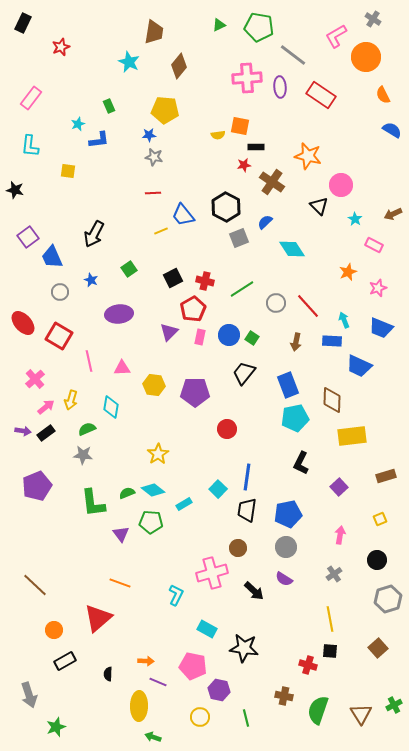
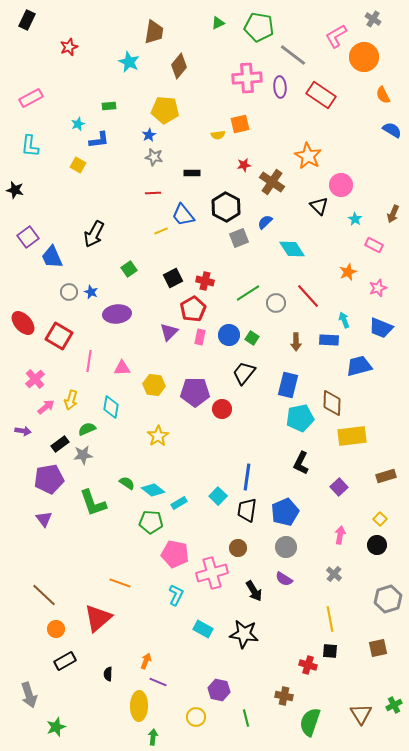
black rectangle at (23, 23): moved 4 px right, 3 px up
green triangle at (219, 25): moved 1 px left, 2 px up
red star at (61, 47): moved 8 px right
orange circle at (366, 57): moved 2 px left
pink rectangle at (31, 98): rotated 25 degrees clockwise
green rectangle at (109, 106): rotated 72 degrees counterclockwise
orange square at (240, 126): moved 2 px up; rotated 24 degrees counterclockwise
blue star at (149, 135): rotated 24 degrees counterclockwise
black rectangle at (256, 147): moved 64 px left, 26 px down
orange star at (308, 156): rotated 16 degrees clockwise
yellow square at (68, 171): moved 10 px right, 6 px up; rotated 21 degrees clockwise
brown arrow at (393, 214): rotated 42 degrees counterclockwise
blue star at (91, 280): moved 12 px down
green line at (242, 289): moved 6 px right, 4 px down
gray circle at (60, 292): moved 9 px right
red line at (308, 306): moved 10 px up
purple ellipse at (119, 314): moved 2 px left
blue rectangle at (332, 341): moved 3 px left, 1 px up
brown arrow at (296, 342): rotated 12 degrees counterclockwise
pink line at (89, 361): rotated 20 degrees clockwise
blue trapezoid at (359, 366): rotated 140 degrees clockwise
blue rectangle at (288, 385): rotated 35 degrees clockwise
brown diamond at (332, 400): moved 3 px down
cyan pentagon at (295, 418): moved 5 px right
red circle at (227, 429): moved 5 px left, 20 px up
black rectangle at (46, 433): moved 14 px right, 11 px down
yellow star at (158, 454): moved 18 px up
gray star at (83, 455): rotated 12 degrees counterclockwise
purple pentagon at (37, 486): moved 12 px right, 7 px up; rotated 12 degrees clockwise
cyan square at (218, 489): moved 7 px down
green semicircle at (127, 493): moved 10 px up; rotated 56 degrees clockwise
green L-shape at (93, 503): rotated 12 degrees counterclockwise
cyan rectangle at (184, 504): moved 5 px left, 1 px up
blue pentagon at (288, 514): moved 3 px left, 2 px up; rotated 12 degrees counterclockwise
yellow square at (380, 519): rotated 24 degrees counterclockwise
purple triangle at (121, 534): moved 77 px left, 15 px up
black circle at (377, 560): moved 15 px up
gray cross at (334, 574): rotated 14 degrees counterclockwise
brown line at (35, 585): moved 9 px right, 10 px down
black arrow at (254, 591): rotated 15 degrees clockwise
cyan rectangle at (207, 629): moved 4 px left
orange circle at (54, 630): moved 2 px right, 1 px up
black star at (244, 648): moved 14 px up
brown square at (378, 648): rotated 30 degrees clockwise
orange arrow at (146, 661): rotated 70 degrees counterclockwise
pink pentagon at (193, 666): moved 18 px left, 112 px up
green semicircle at (318, 710): moved 8 px left, 12 px down
yellow circle at (200, 717): moved 4 px left
green arrow at (153, 737): rotated 77 degrees clockwise
